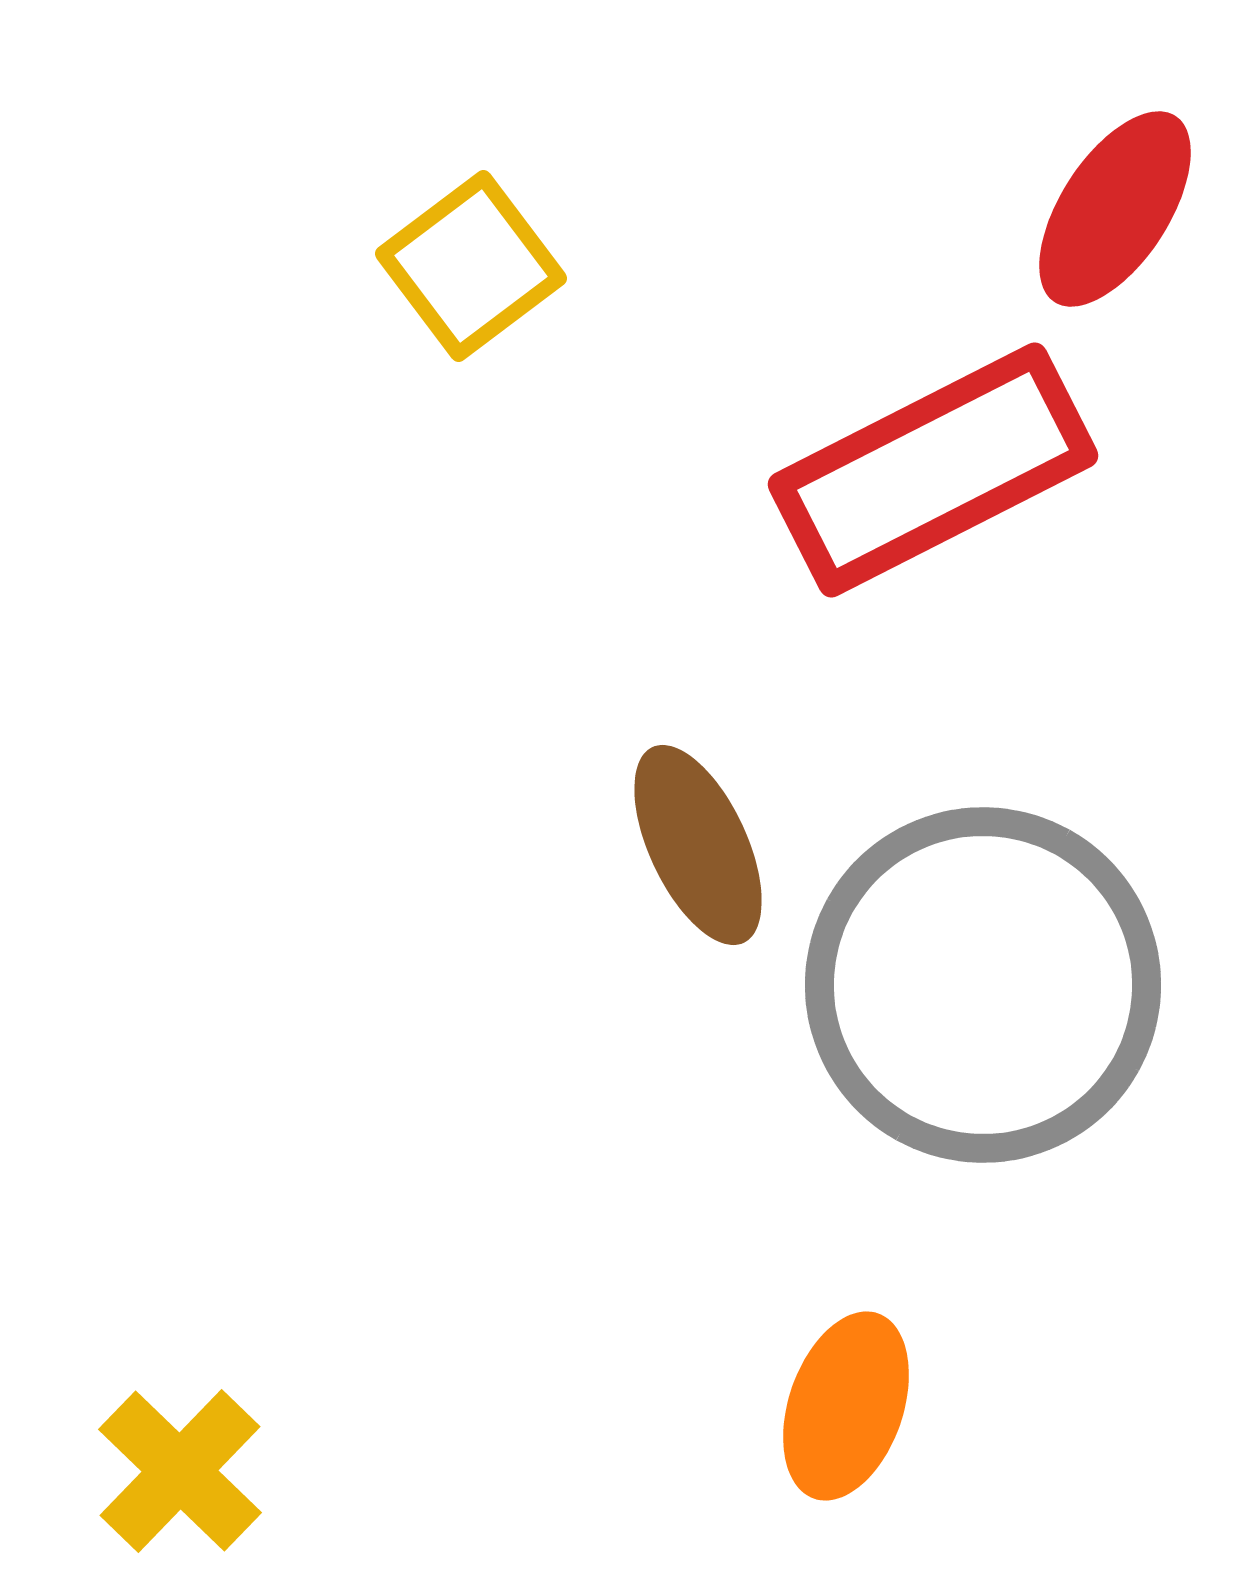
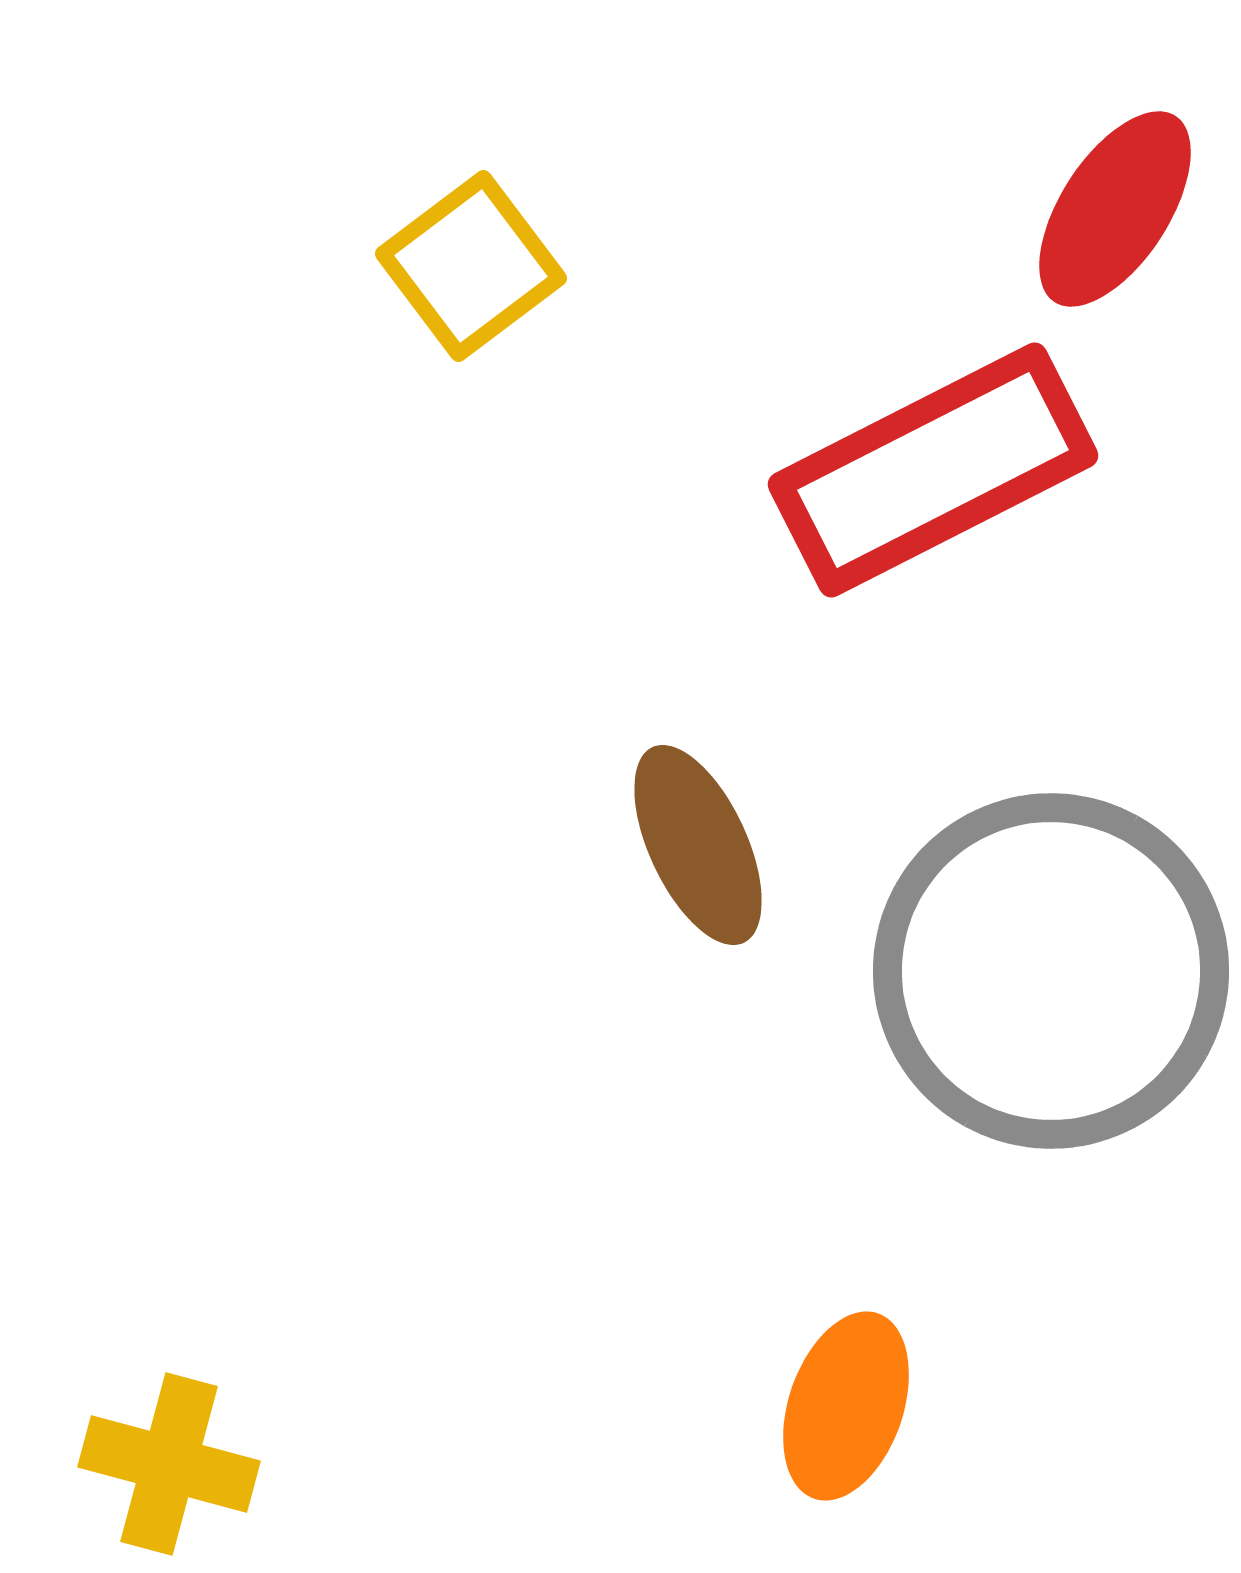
gray circle: moved 68 px right, 14 px up
yellow cross: moved 11 px left, 7 px up; rotated 29 degrees counterclockwise
